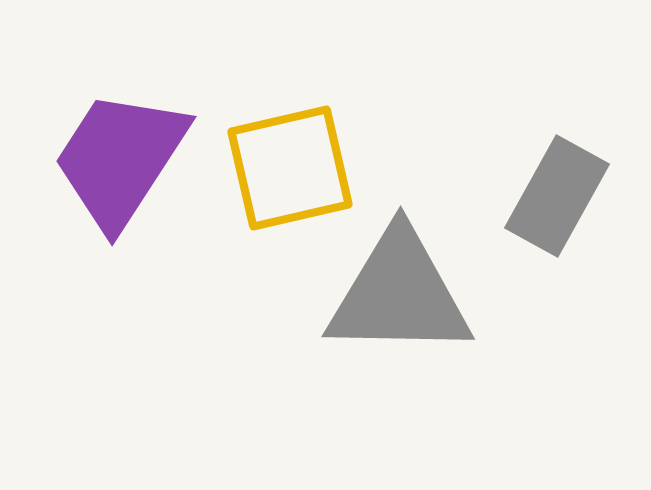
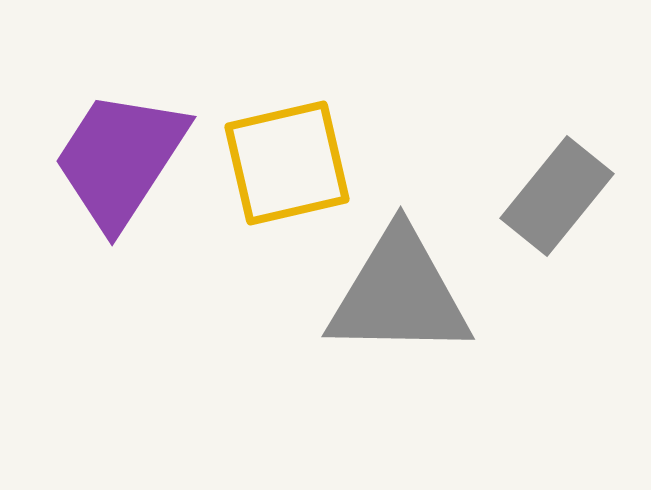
yellow square: moved 3 px left, 5 px up
gray rectangle: rotated 10 degrees clockwise
